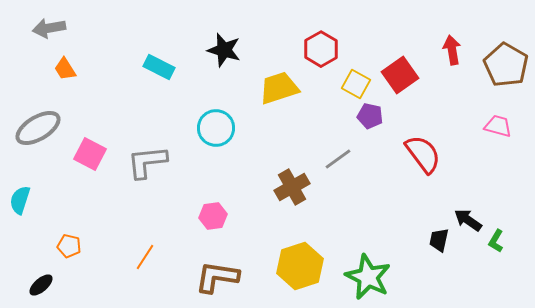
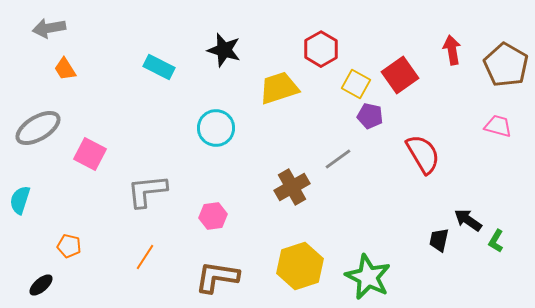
red semicircle: rotated 6 degrees clockwise
gray L-shape: moved 29 px down
